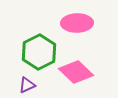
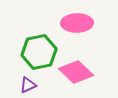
green hexagon: rotated 16 degrees clockwise
purple triangle: moved 1 px right
